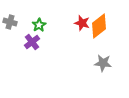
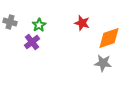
orange diamond: moved 10 px right, 12 px down; rotated 20 degrees clockwise
